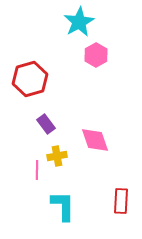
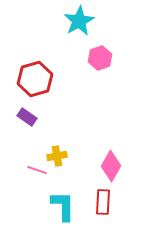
cyan star: moved 1 px up
pink hexagon: moved 4 px right, 3 px down; rotated 10 degrees clockwise
red hexagon: moved 5 px right
purple rectangle: moved 19 px left, 7 px up; rotated 18 degrees counterclockwise
pink diamond: moved 16 px right, 26 px down; rotated 48 degrees clockwise
pink line: rotated 72 degrees counterclockwise
red rectangle: moved 18 px left, 1 px down
